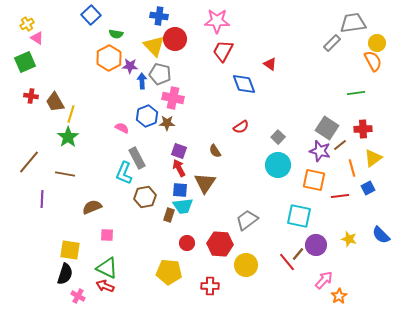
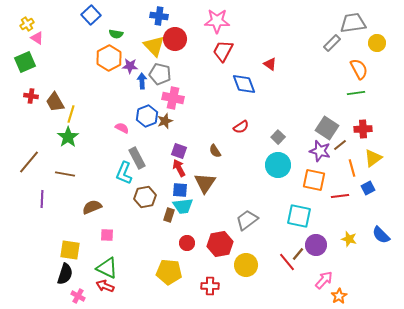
orange semicircle at (373, 61): moved 14 px left, 8 px down
brown star at (167, 123): moved 2 px left, 2 px up; rotated 21 degrees counterclockwise
red hexagon at (220, 244): rotated 15 degrees counterclockwise
